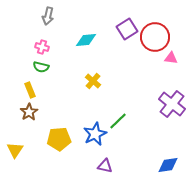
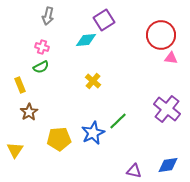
purple square: moved 23 px left, 9 px up
red circle: moved 6 px right, 2 px up
green semicircle: rotated 42 degrees counterclockwise
yellow rectangle: moved 10 px left, 5 px up
purple cross: moved 5 px left, 5 px down
blue star: moved 2 px left, 1 px up
purple triangle: moved 29 px right, 5 px down
